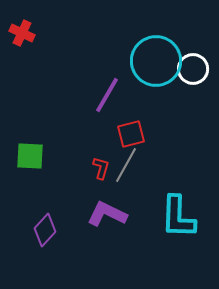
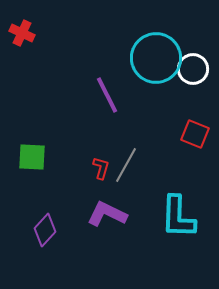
cyan circle: moved 3 px up
purple line: rotated 57 degrees counterclockwise
red square: moved 64 px right; rotated 36 degrees clockwise
green square: moved 2 px right, 1 px down
